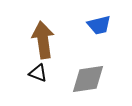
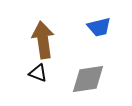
blue trapezoid: moved 2 px down
